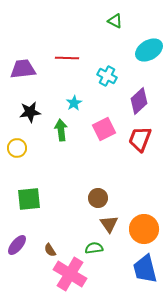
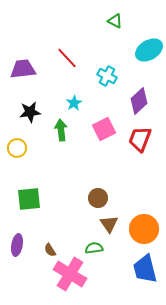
red line: rotated 45 degrees clockwise
purple ellipse: rotated 30 degrees counterclockwise
